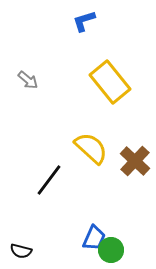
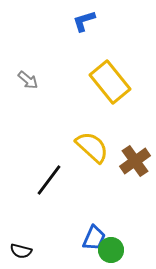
yellow semicircle: moved 1 px right, 1 px up
brown cross: rotated 12 degrees clockwise
